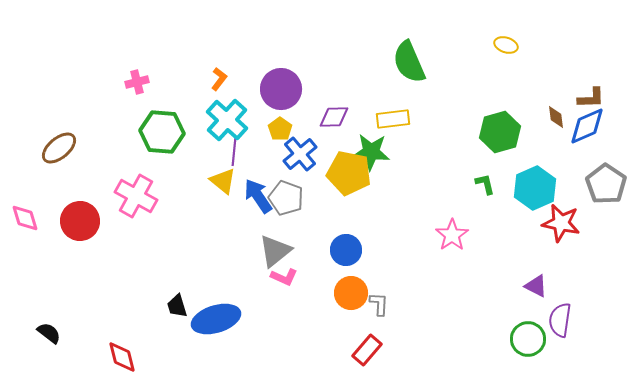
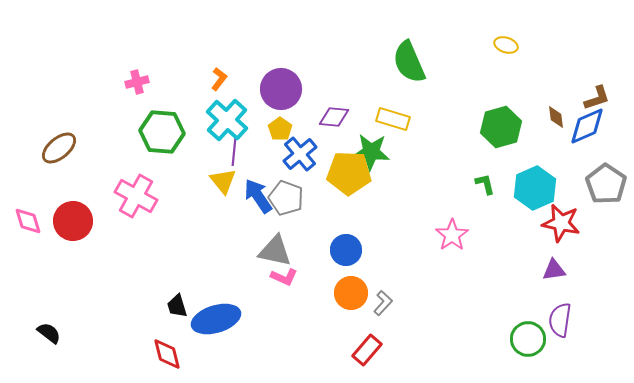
brown L-shape at (591, 98): moved 6 px right; rotated 16 degrees counterclockwise
purple diamond at (334, 117): rotated 8 degrees clockwise
yellow rectangle at (393, 119): rotated 24 degrees clockwise
green hexagon at (500, 132): moved 1 px right, 5 px up
yellow pentagon at (349, 173): rotated 9 degrees counterclockwise
yellow triangle at (223, 181): rotated 12 degrees clockwise
pink diamond at (25, 218): moved 3 px right, 3 px down
red circle at (80, 221): moved 7 px left
gray triangle at (275, 251): rotated 51 degrees clockwise
purple triangle at (536, 286): moved 18 px right, 16 px up; rotated 35 degrees counterclockwise
gray L-shape at (379, 304): moved 4 px right, 1 px up; rotated 40 degrees clockwise
red diamond at (122, 357): moved 45 px right, 3 px up
